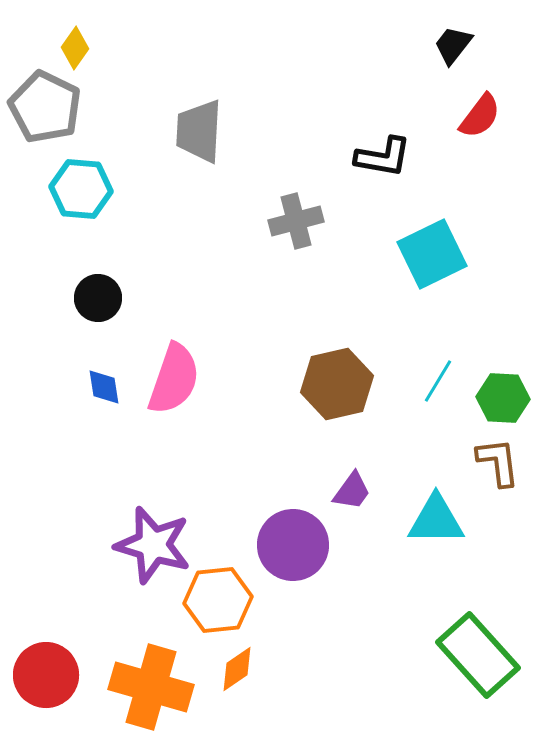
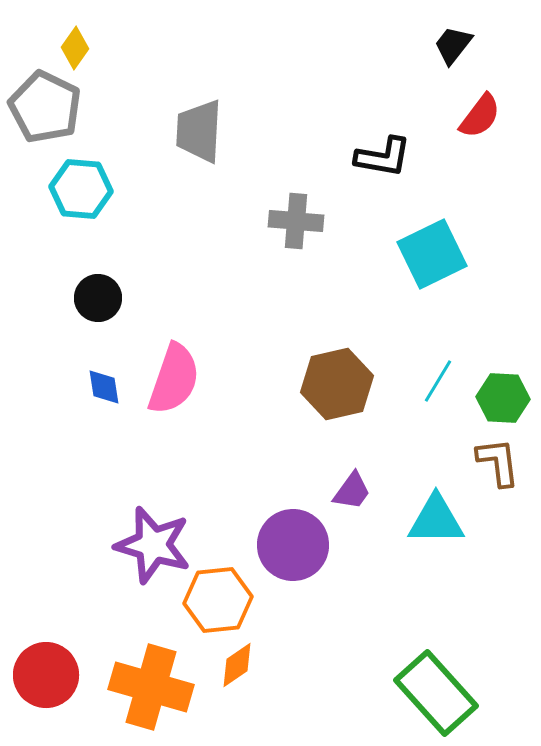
gray cross: rotated 20 degrees clockwise
green rectangle: moved 42 px left, 38 px down
orange diamond: moved 4 px up
